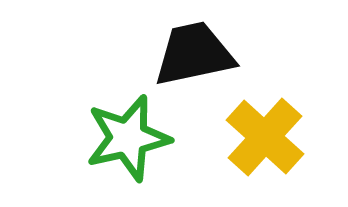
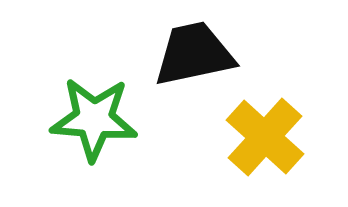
green star: moved 34 px left, 19 px up; rotated 18 degrees clockwise
